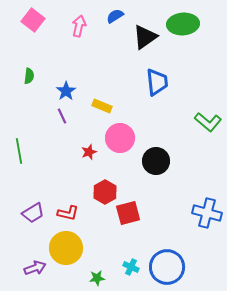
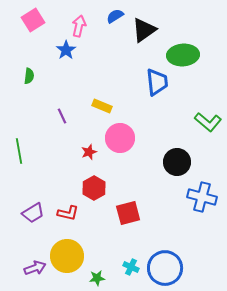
pink square: rotated 20 degrees clockwise
green ellipse: moved 31 px down
black triangle: moved 1 px left, 7 px up
blue star: moved 41 px up
black circle: moved 21 px right, 1 px down
red hexagon: moved 11 px left, 4 px up
blue cross: moved 5 px left, 16 px up
yellow circle: moved 1 px right, 8 px down
blue circle: moved 2 px left, 1 px down
